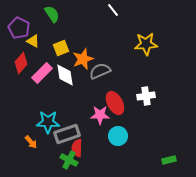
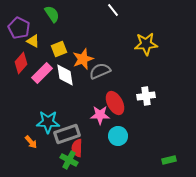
yellow square: moved 2 px left, 1 px down
